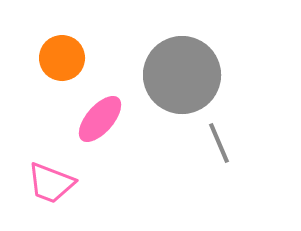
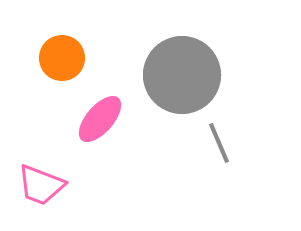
pink trapezoid: moved 10 px left, 2 px down
